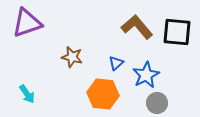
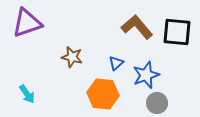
blue star: rotated 8 degrees clockwise
